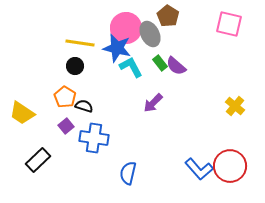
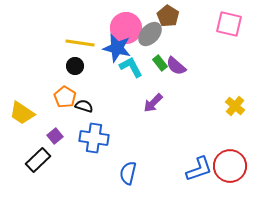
gray ellipse: rotated 70 degrees clockwise
purple square: moved 11 px left, 10 px down
blue L-shape: rotated 68 degrees counterclockwise
